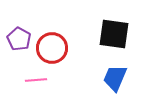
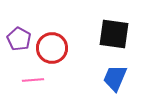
pink line: moved 3 px left
